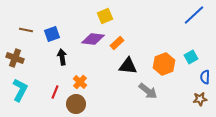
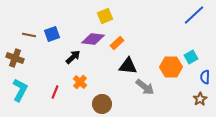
brown line: moved 3 px right, 5 px down
black arrow: moved 11 px right; rotated 56 degrees clockwise
orange hexagon: moved 7 px right, 3 px down; rotated 20 degrees clockwise
gray arrow: moved 3 px left, 4 px up
brown star: rotated 24 degrees counterclockwise
brown circle: moved 26 px right
